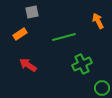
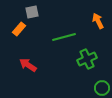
orange rectangle: moved 1 px left, 5 px up; rotated 16 degrees counterclockwise
green cross: moved 5 px right, 5 px up
